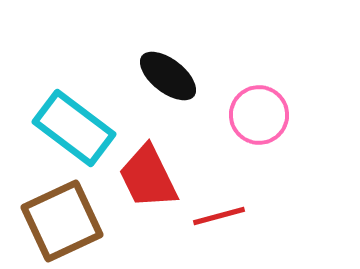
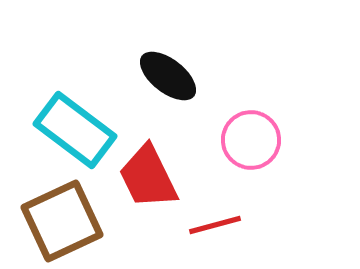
pink circle: moved 8 px left, 25 px down
cyan rectangle: moved 1 px right, 2 px down
red line: moved 4 px left, 9 px down
